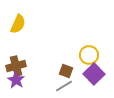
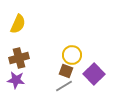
yellow circle: moved 17 px left
brown cross: moved 3 px right, 8 px up
purple star: rotated 24 degrees counterclockwise
